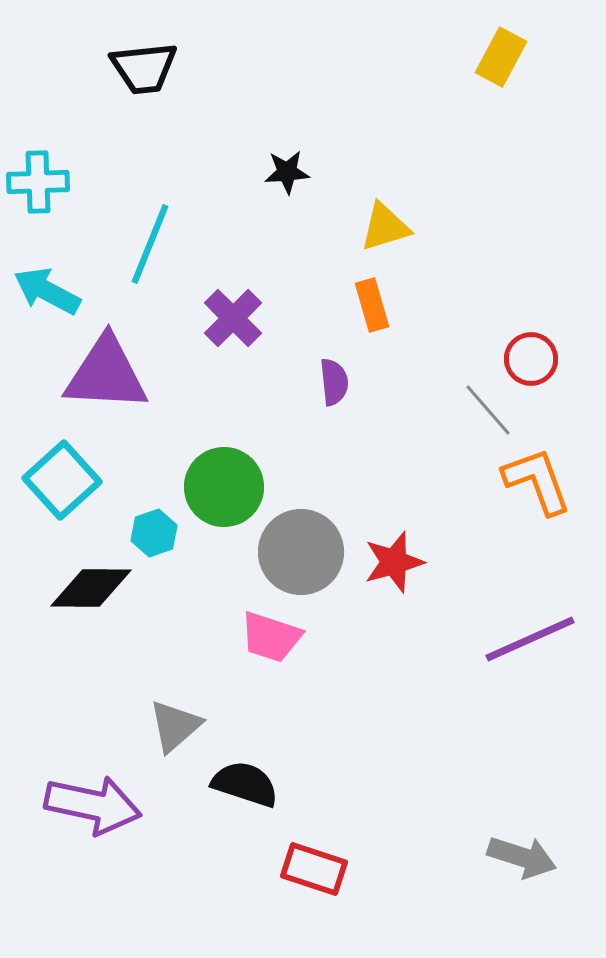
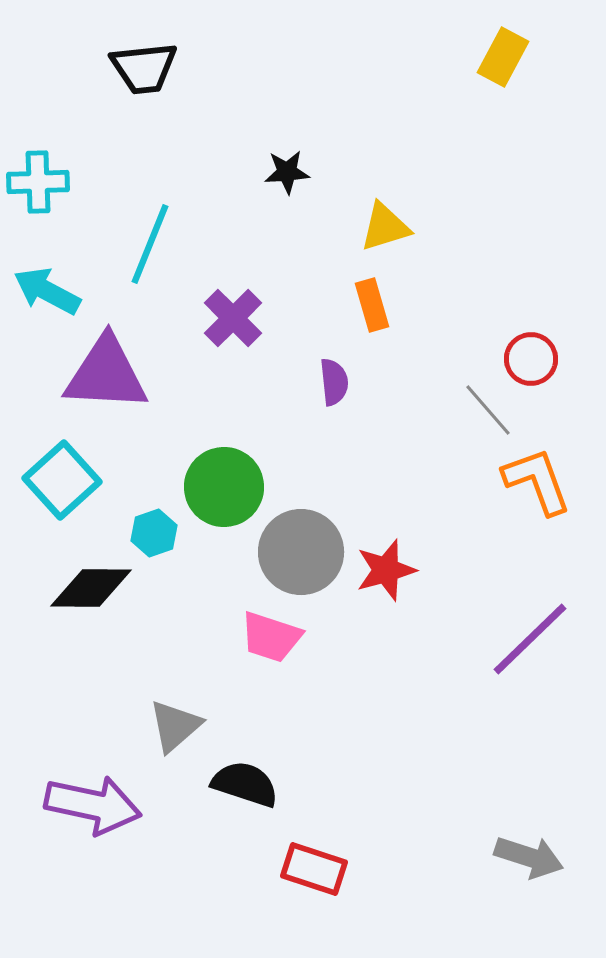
yellow rectangle: moved 2 px right
red star: moved 8 px left, 8 px down
purple line: rotated 20 degrees counterclockwise
gray arrow: moved 7 px right
